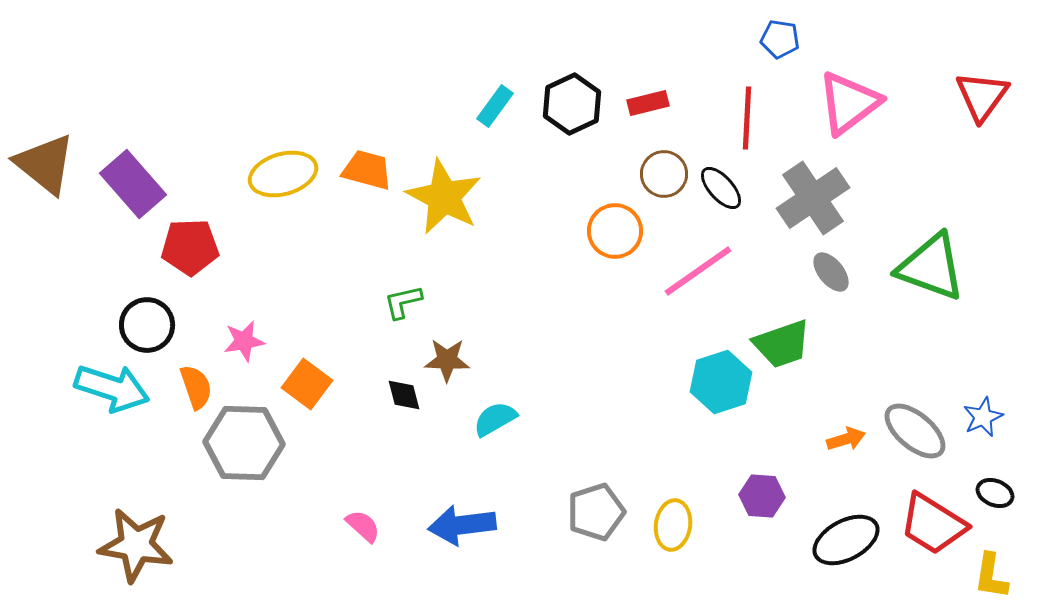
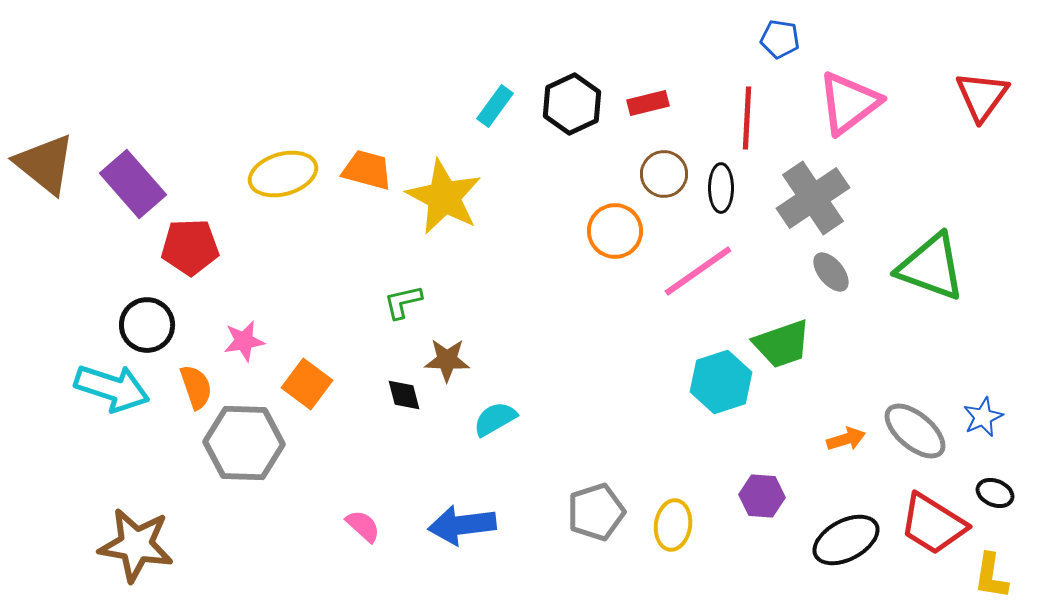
black ellipse at (721, 188): rotated 42 degrees clockwise
